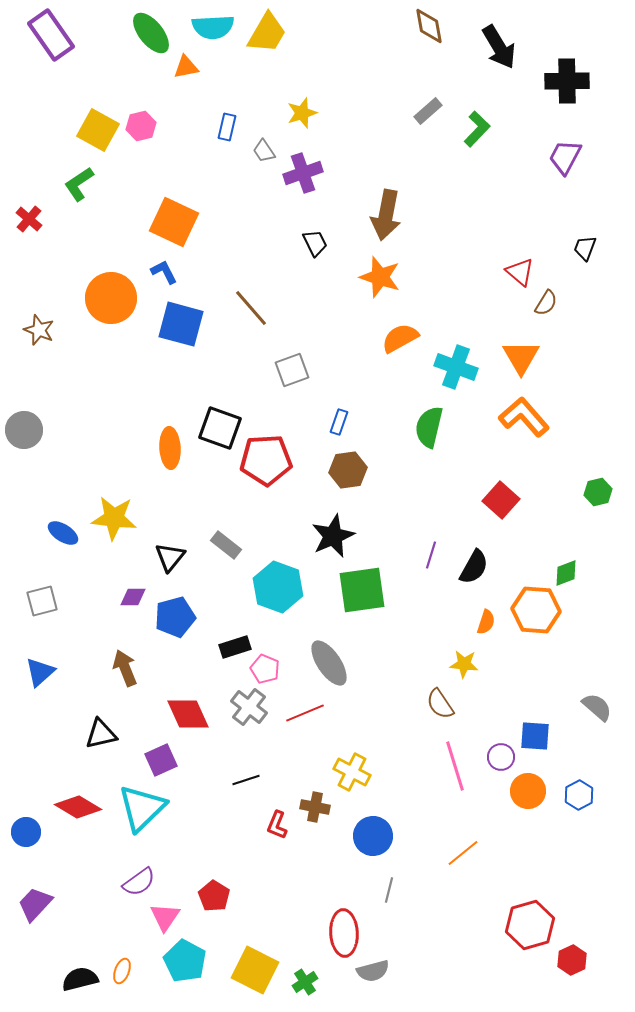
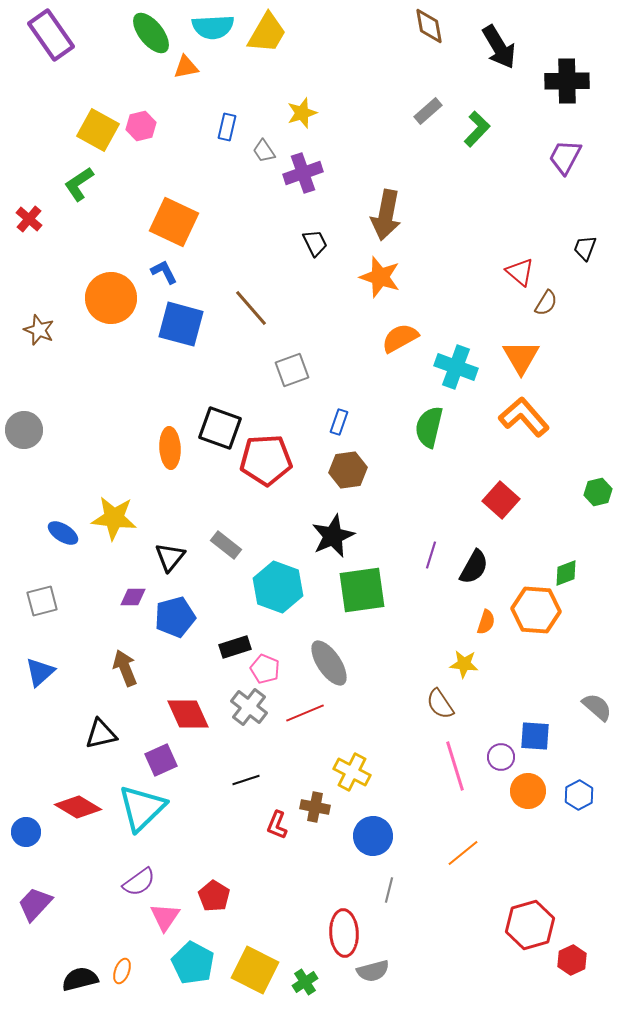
cyan pentagon at (185, 961): moved 8 px right, 2 px down
